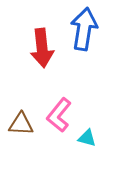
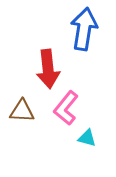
red arrow: moved 6 px right, 21 px down
pink L-shape: moved 7 px right, 7 px up
brown triangle: moved 1 px right, 13 px up
